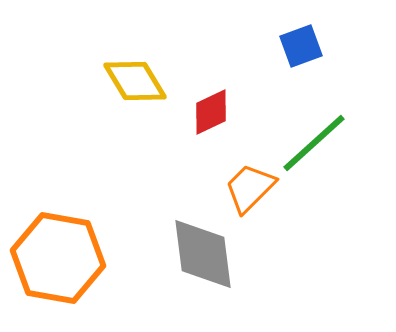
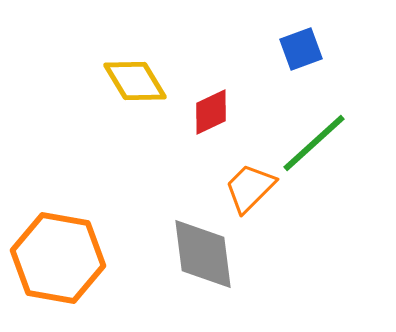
blue square: moved 3 px down
